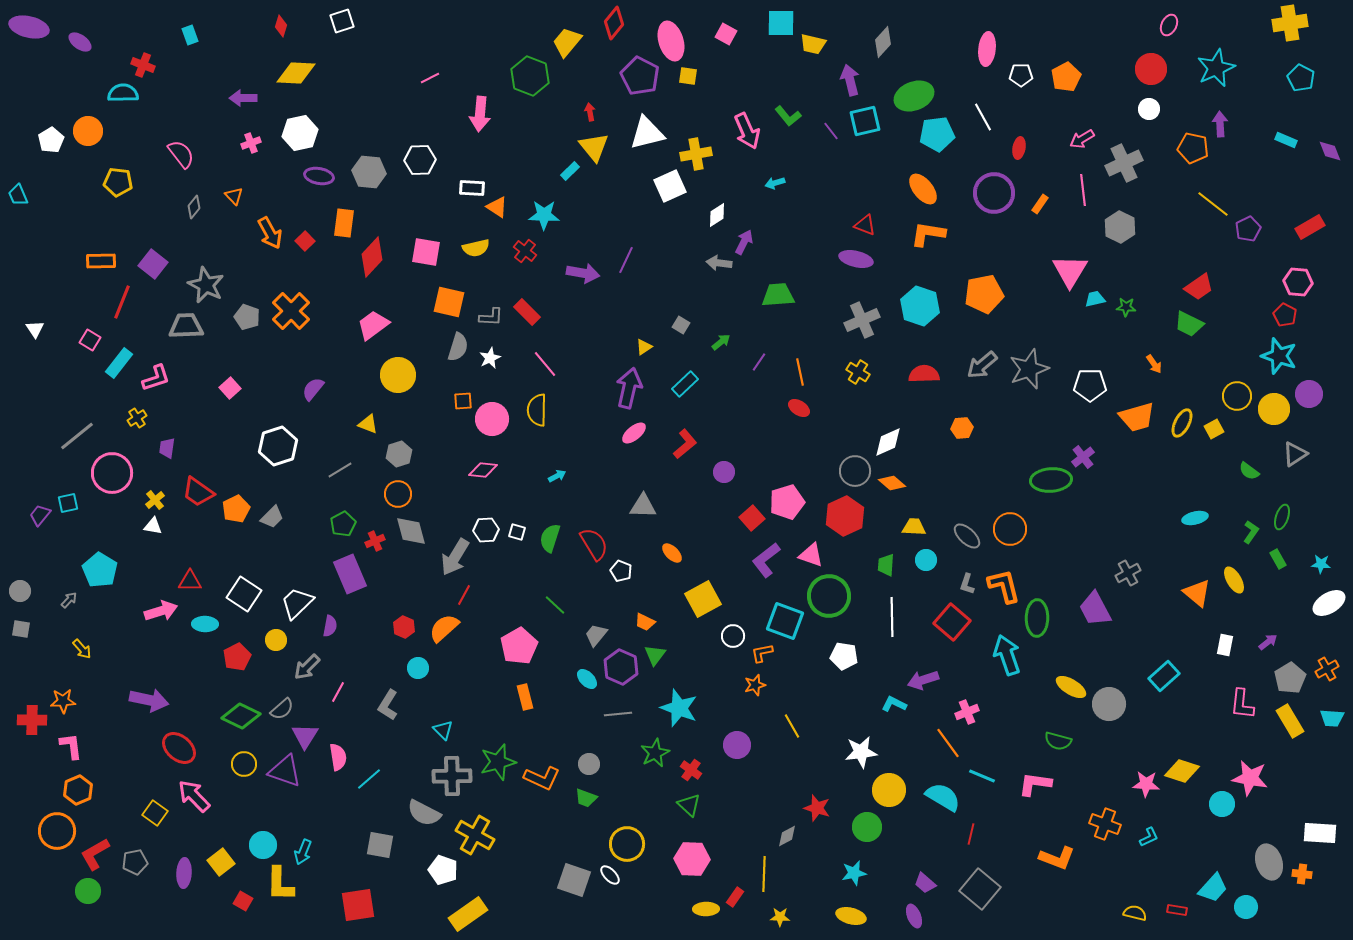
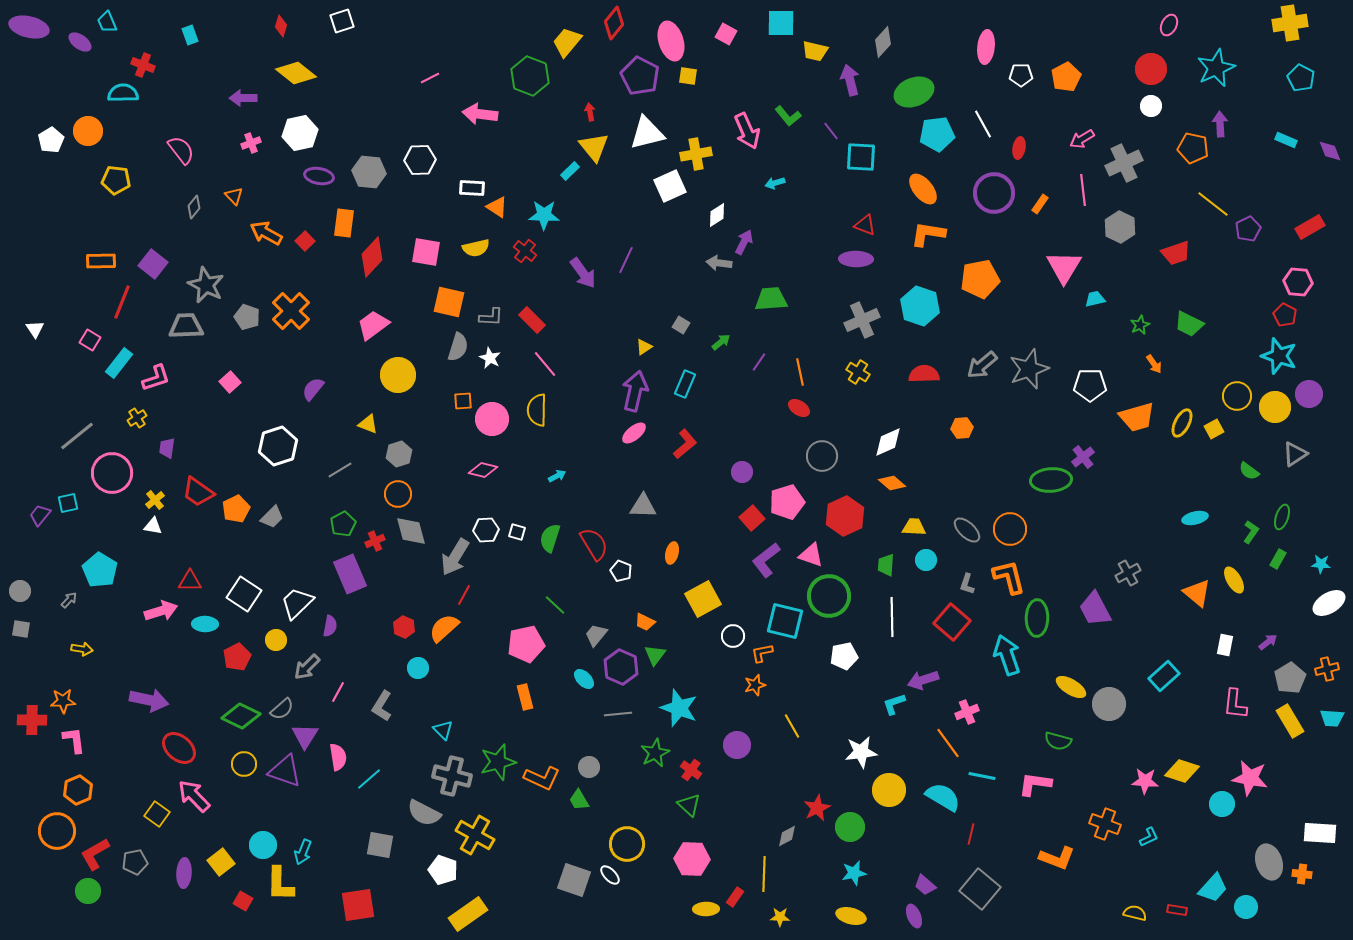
yellow trapezoid at (813, 44): moved 2 px right, 7 px down
pink ellipse at (987, 49): moved 1 px left, 2 px up
yellow diamond at (296, 73): rotated 36 degrees clockwise
green ellipse at (914, 96): moved 4 px up
white circle at (1149, 109): moved 2 px right, 3 px up
pink arrow at (480, 114): rotated 92 degrees clockwise
white line at (983, 117): moved 7 px down
cyan square at (865, 121): moved 4 px left, 36 px down; rotated 16 degrees clockwise
pink semicircle at (181, 154): moved 4 px up
yellow pentagon at (118, 182): moved 2 px left, 2 px up
cyan trapezoid at (18, 195): moved 89 px right, 173 px up
orange arrow at (270, 233): moved 4 px left; rotated 148 degrees clockwise
purple ellipse at (856, 259): rotated 12 degrees counterclockwise
pink triangle at (1070, 271): moved 6 px left, 4 px up
purple arrow at (583, 273): rotated 44 degrees clockwise
red trapezoid at (1199, 287): moved 23 px left, 34 px up; rotated 16 degrees clockwise
orange pentagon at (984, 294): moved 4 px left, 15 px up
green trapezoid at (778, 295): moved 7 px left, 4 px down
green star at (1126, 307): moved 14 px right, 18 px down; rotated 30 degrees counterclockwise
red rectangle at (527, 312): moved 5 px right, 8 px down
white star at (490, 358): rotated 20 degrees counterclockwise
cyan rectangle at (685, 384): rotated 24 degrees counterclockwise
pink square at (230, 388): moved 6 px up
purple arrow at (629, 388): moved 6 px right, 3 px down
yellow circle at (1274, 409): moved 1 px right, 2 px up
pink diamond at (483, 470): rotated 8 degrees clockwise
gray circle at (855, 471): moved 33 px left, 15 px up
purple circle at (724, 472): moved 18 px right
gray ellipse at (967, 536): moved 6 px up
orange ellipse at (672, 553): rotated 60 degrees clockwise
green rectangle at (1278, 559): rotated 60 degrees clockwise
orange L-shape at (1004, 586): moved 5 px right, 9 px up
cyan square at (785, 621): rotated 6 degrees counterclockwise
pink pentagon at (519, 646): moved 7 px right, 2 px up; rotated 18 degrees clockwise
yellow arrow at (82, 649): rotated 40 degrees counterclockwise
white pentagon at (844, 656): rotated 20 degrees counterclockwise
orange cross at (1327, 669): rotated 15 degrees clockwise
cyan ellipse at (587, 679): moved 3 px left
cyan L-shape at (894, 704): rotated 45 degrees counterclockwise
pink L-shape at (1242, 704): moved 7 px left
gray L-shape at (388, 705): moved 6 px left, 1 px down
pink L-shape at (71, 746): moved 3 px right, 6 px up
gray circle at (589, 764): moved 3 px down
gray cross at (452, 776): rotated 15 degrees clockwise
cyan line at (982, 776): rotated 12 degrees counterclockwise
pink star at (1146, 784): moved 1 px left, 3 px up
green trapezoid at (586, 798): moved 7 px left, 2 px down; rotated 40 degrees clockwise
red star at (817, 808): rotated 28 degrees clockwise
yellow square at (155, 813): moved 2 px right, 1 px down
green circle at (867, 827): moved 17 px left
purple trapezoid at (925, 883): moved 2 px down
